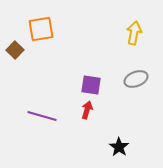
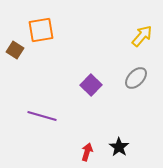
orange square: moved 1 px down
yellow arrow: moved 8 px right, 3 px down; rotated 30 degrees clockwise
brown square: rotated 12 degrees counterclockwise
gray ellipse: moved 1 px up; rotated 25 degrees counterclockwise
purple square: rotated 35 degrees clockwise
red arrow: moved 42 px down
